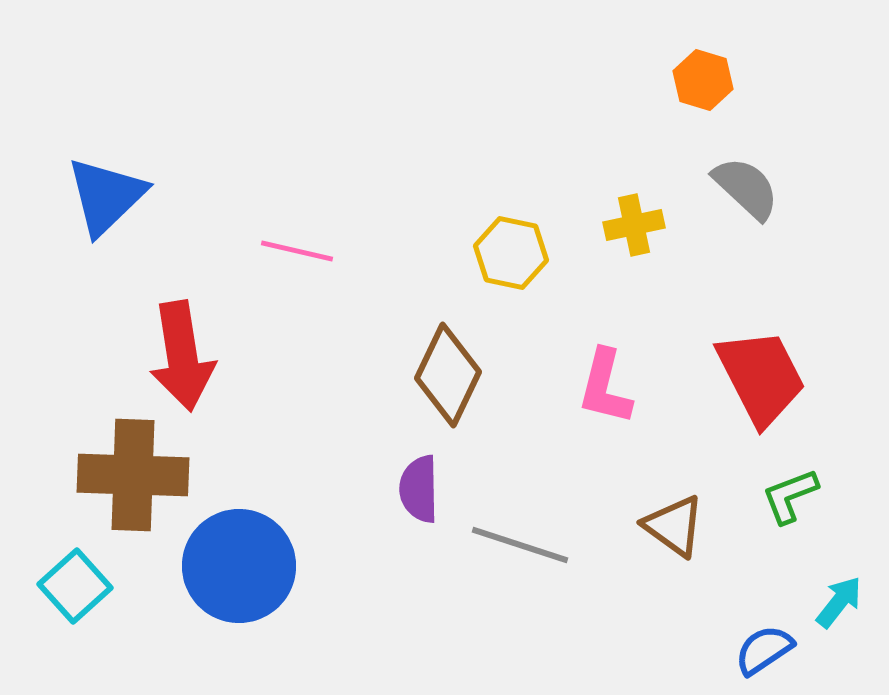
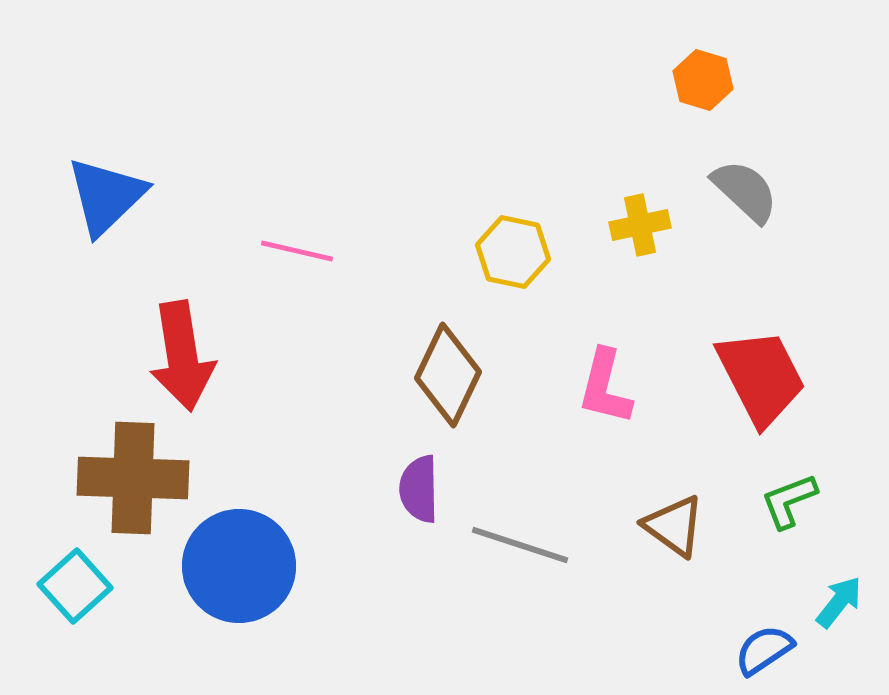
gray semicircle: moved 1 px left, 3 px down
yellow cross: moved 6 px right
yellow hexagon: moved 2 px right, 1 px up
brown cross: moved 3 px down
green L-shape: moved 1 px left, 5 px down
